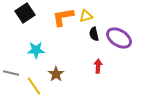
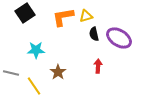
brown star: moved 2 px right, 2 px up
